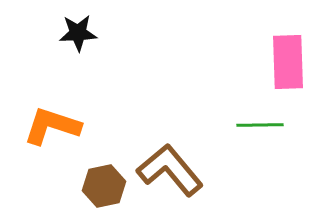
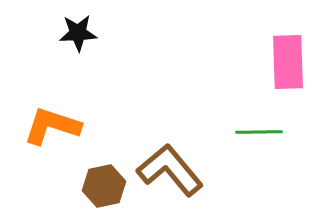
green line: moved 1 px left, 7 px down
